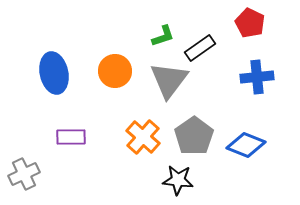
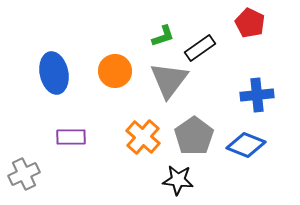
blue cross: moved 18 px down
